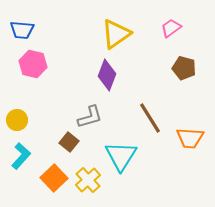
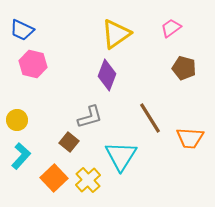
blue trapezoid: rotated 20 degrees clockwise
